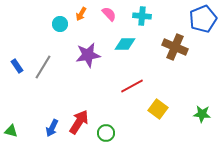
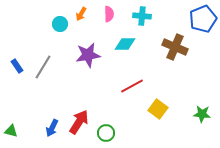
pink semicircle: rotated 42 degrees clockwise
